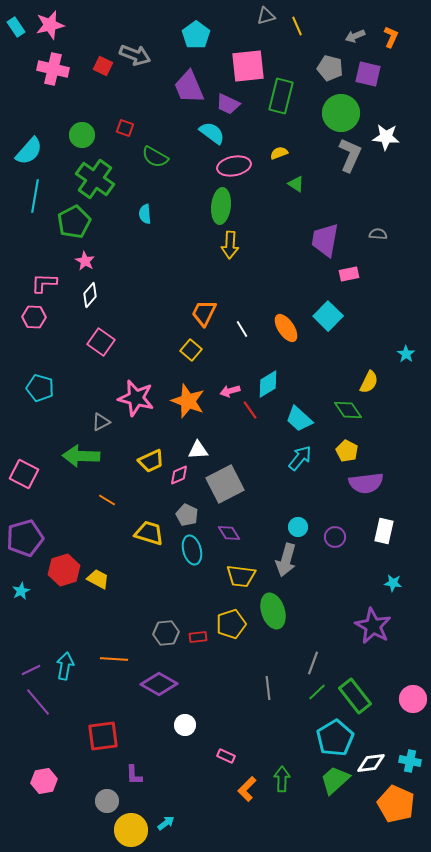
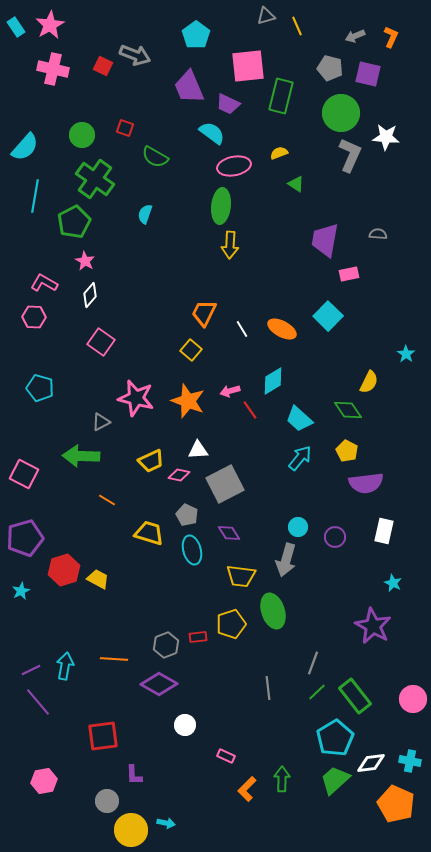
pink star at (50, 25): rotated 16 degrees counterclockwise
cyan semicircle at (29, 151): moved 4 px left, 4 px up
cyan semicircle at (145, 214): rotated 24 degrees clockwise
pink L-shape at (44, 283): rotated 28 degrees clockwise
orange ellipse at (286, 328): moved 4 px left, 1 px down; rotated 28 degrees counterclockwise
cyan diamond at (268, 384): moved 5 px right, 3 px up
pink diamond at (179, 475): rotated 35 degrees clockwise
cyan star at (393, 583): rotated 18 degrees clockwise
gray hexagon at (166, 633): moved 12 px down; rotated 15 degrees counterclockwise
cyan arrow at (166, 823): rotated 48 degrees clockwise
